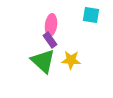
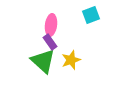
cyan square: rotated 30 degrees counterclockwise
purple rectangle: moved 2 px down
yellow star: rotated 24 degrees counterclockwise
